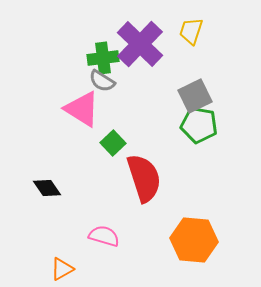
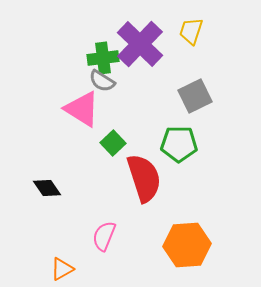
green pentagon: moved 20 px left, 19 px down; rotated 9 degrees counterclockwise
pink semicircle: rotated 84 degrees counterclockwise
orange hexagon: moved 7 px left, 5 px down; rotated 9 degrees counterclockwise
